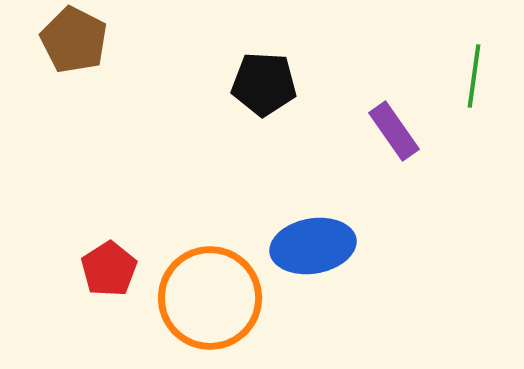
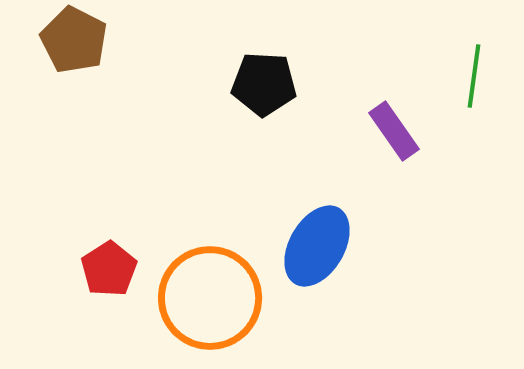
blue ellipse: moved 4 px right; rotated 50 degrees counterclockwise
